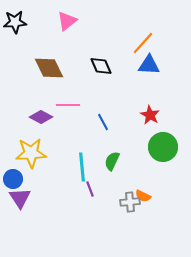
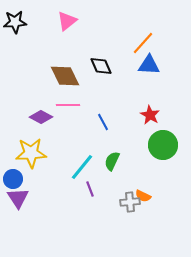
brown diamond: moved 16 px right, 8 px down
green circle: moved 2 px up
cyan line: rotated 44 degrees clockwise
purple triangle: moved 2 px left
